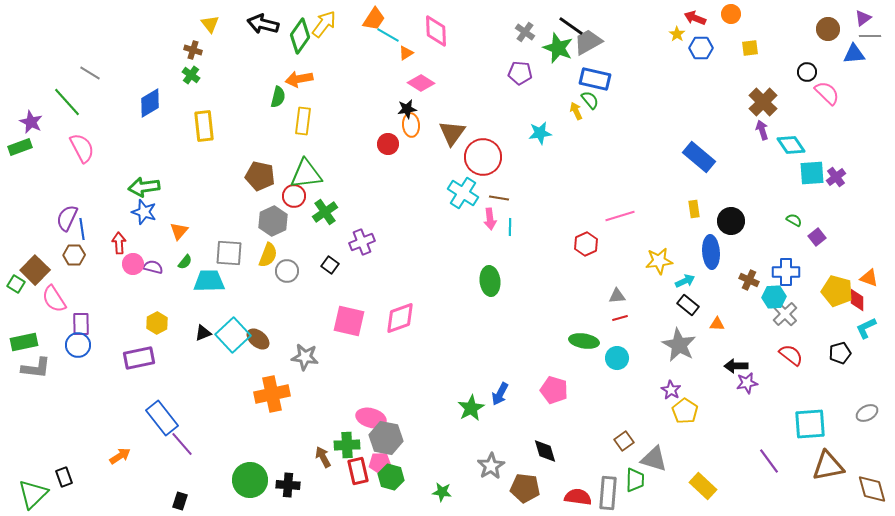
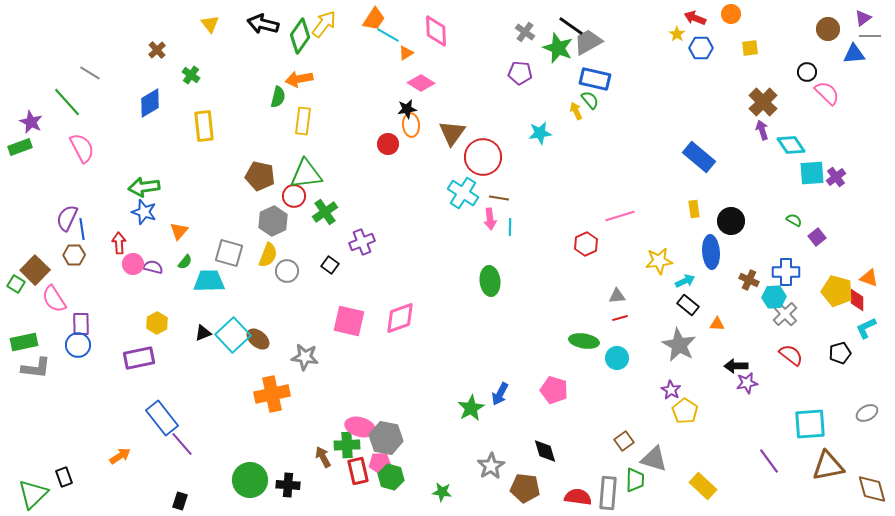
brown cross at (193, 50): moved 36 px left; rotated 30 degrees clockwise
gray square at (229, 253): rotated 12 degrees clockwise
pink ellipse at (371, 418): moved 11 px left, 9 px down
